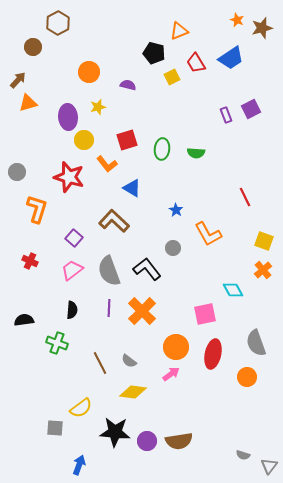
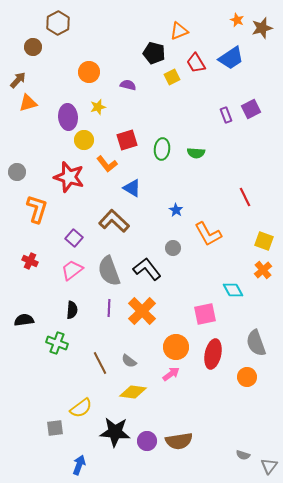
gray square at (55, 428): rotated 12 degrees counterclockwise
